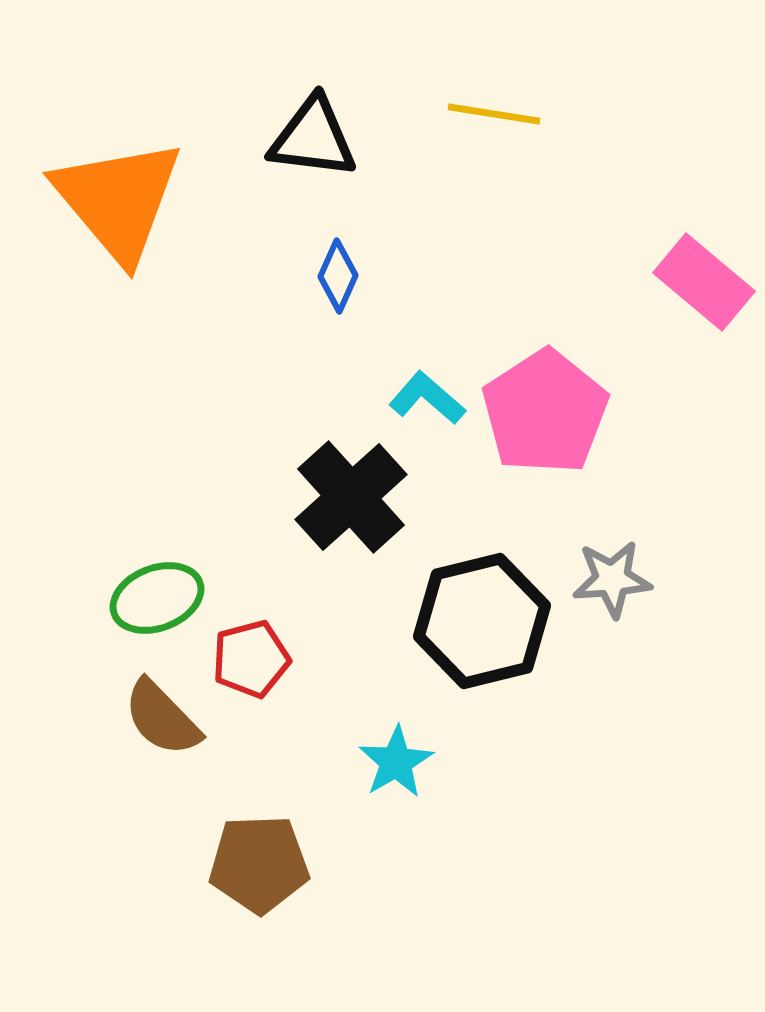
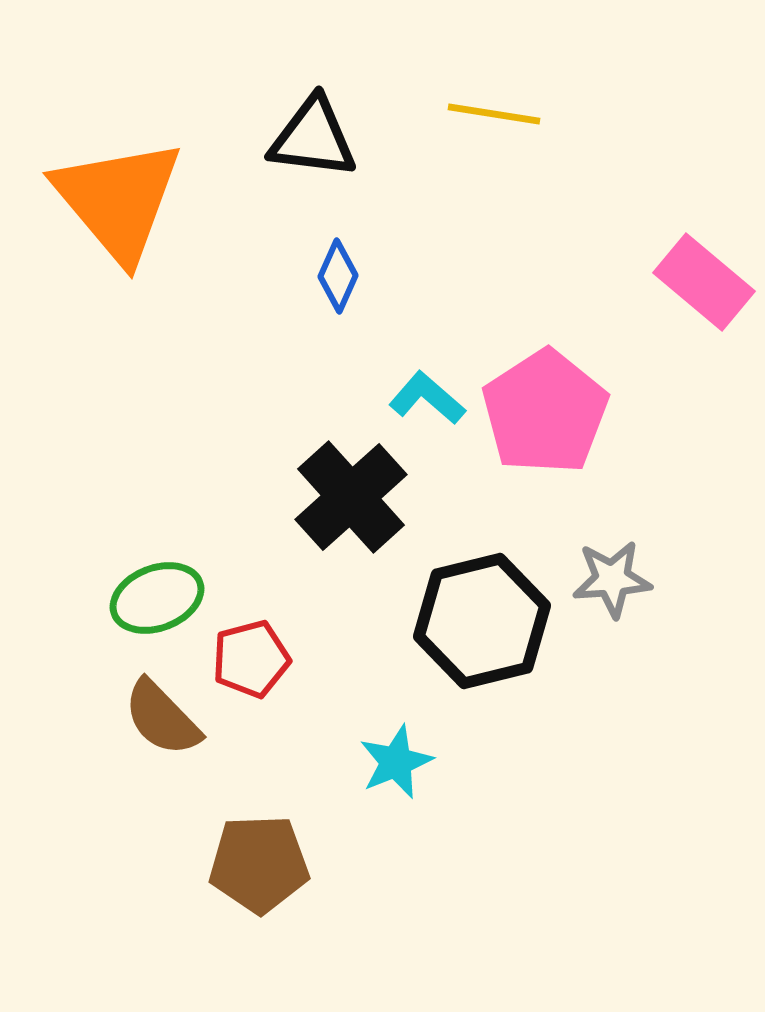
cyan star: rotated 8 degrees clockwise
